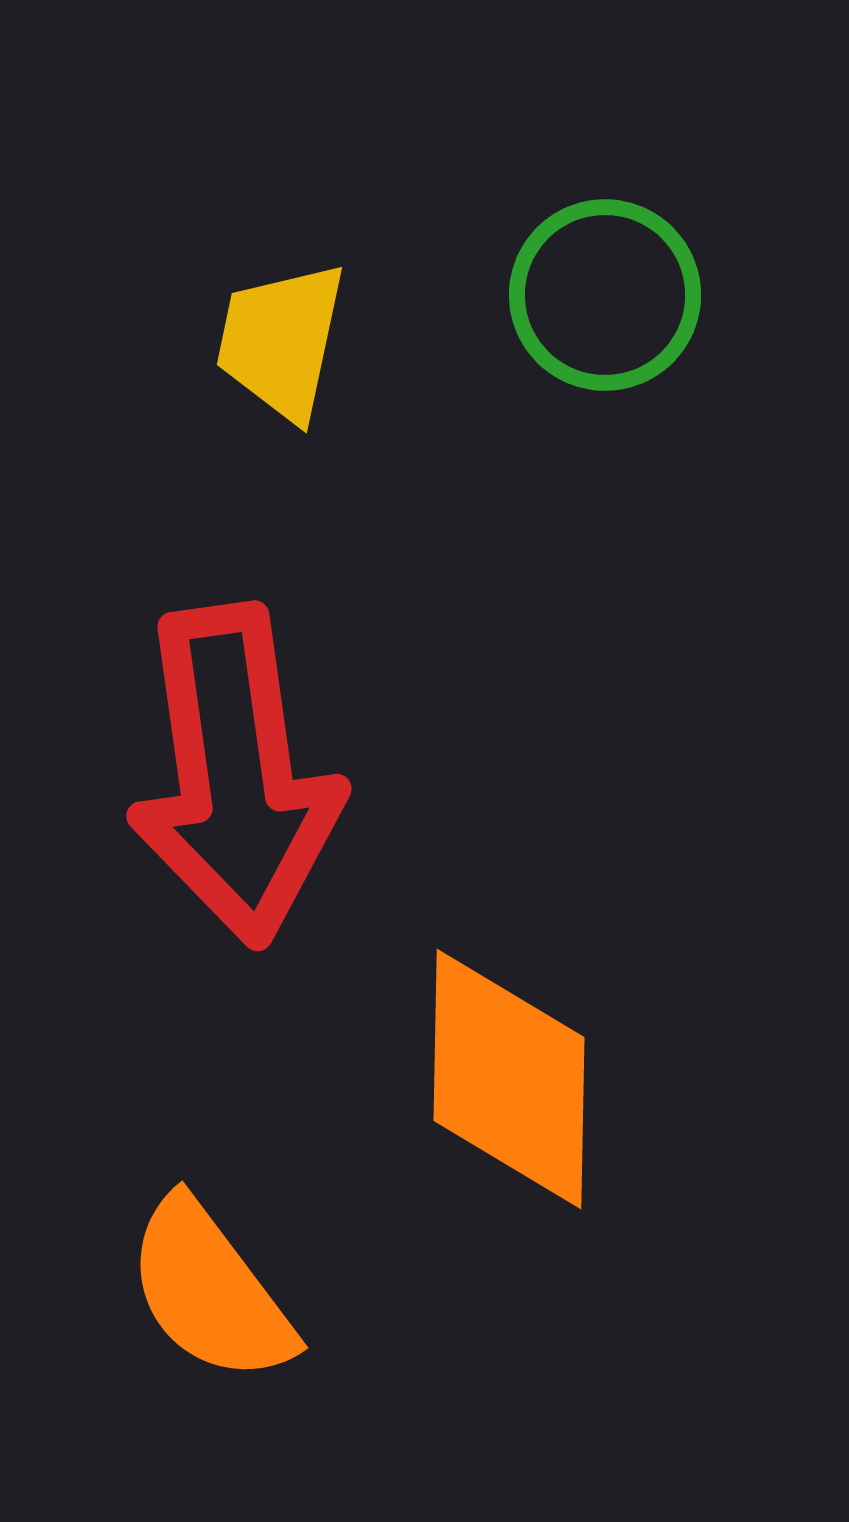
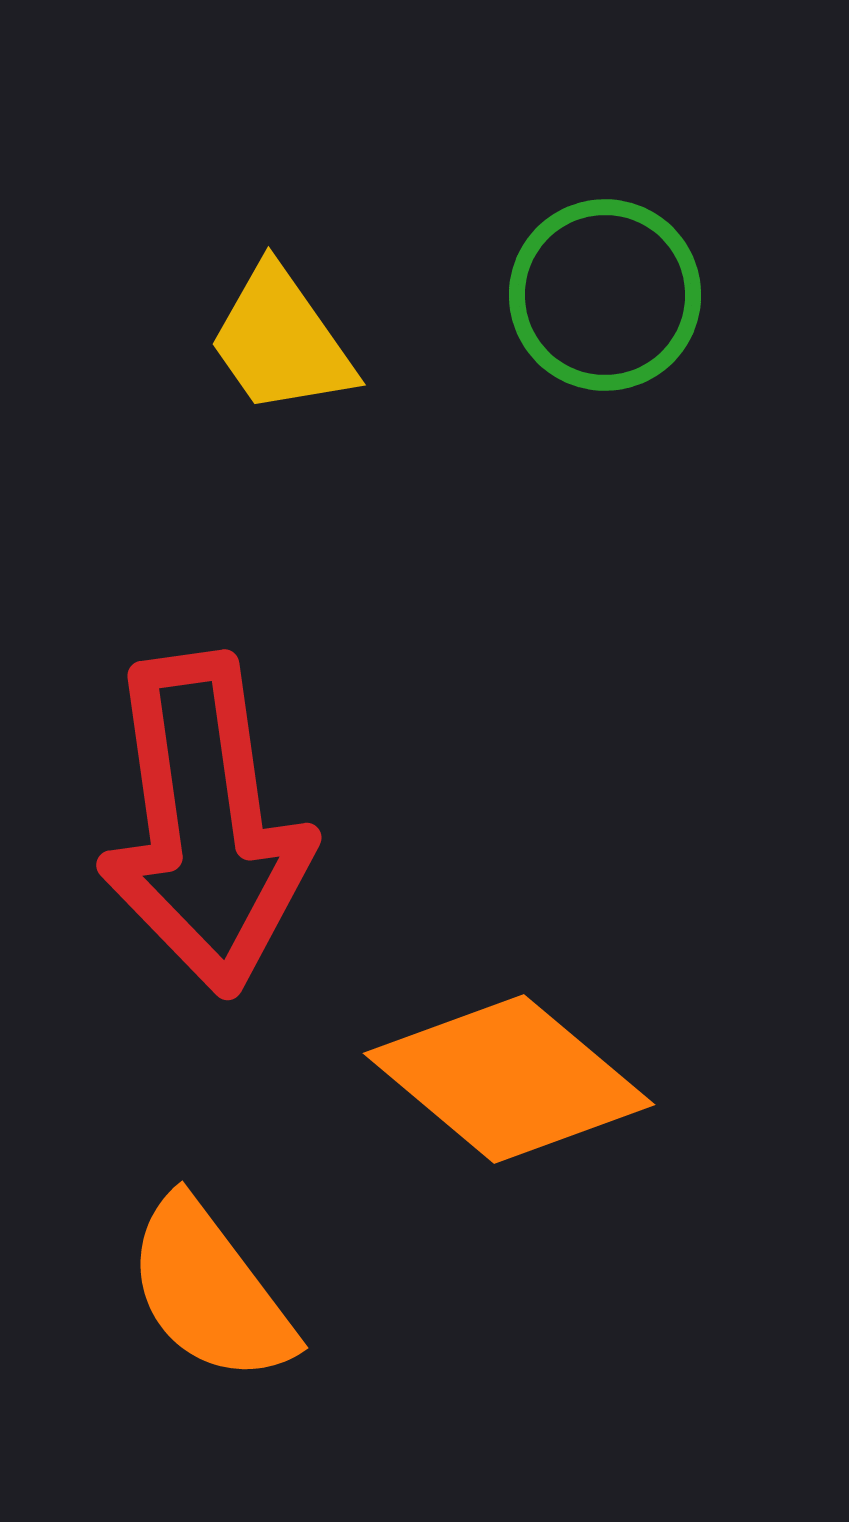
yellow trapezoid: rotated 47 degrees counterclockwise
red arrow: moved 30 px left, 49 px down
orange diamond: rotated 51 degrees counterclockwise
